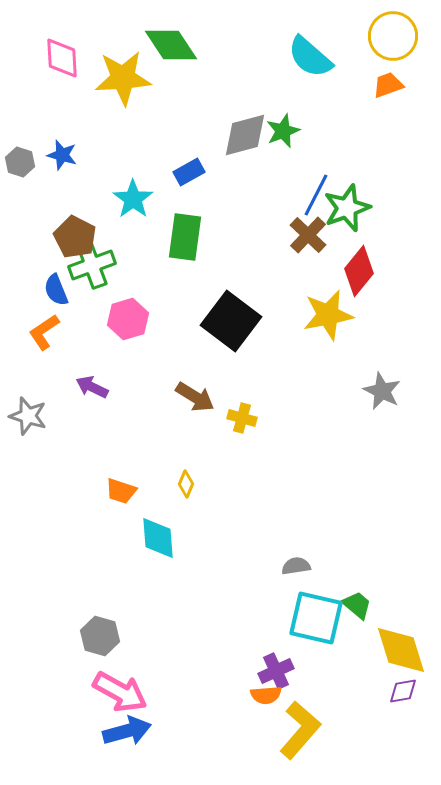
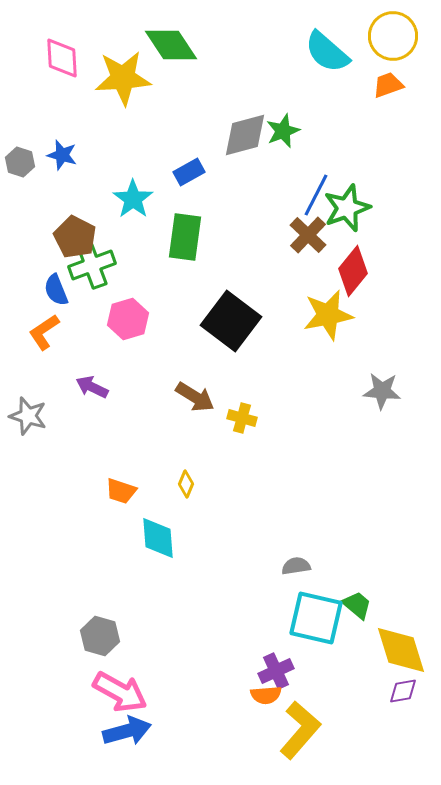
cyan semicircle at (310, 57): moved 17 px right, 5 px up
red diamond at (359, 271): moved 6 px left
gray star at (382, 391): rotated 21 degrees counterclockwise
